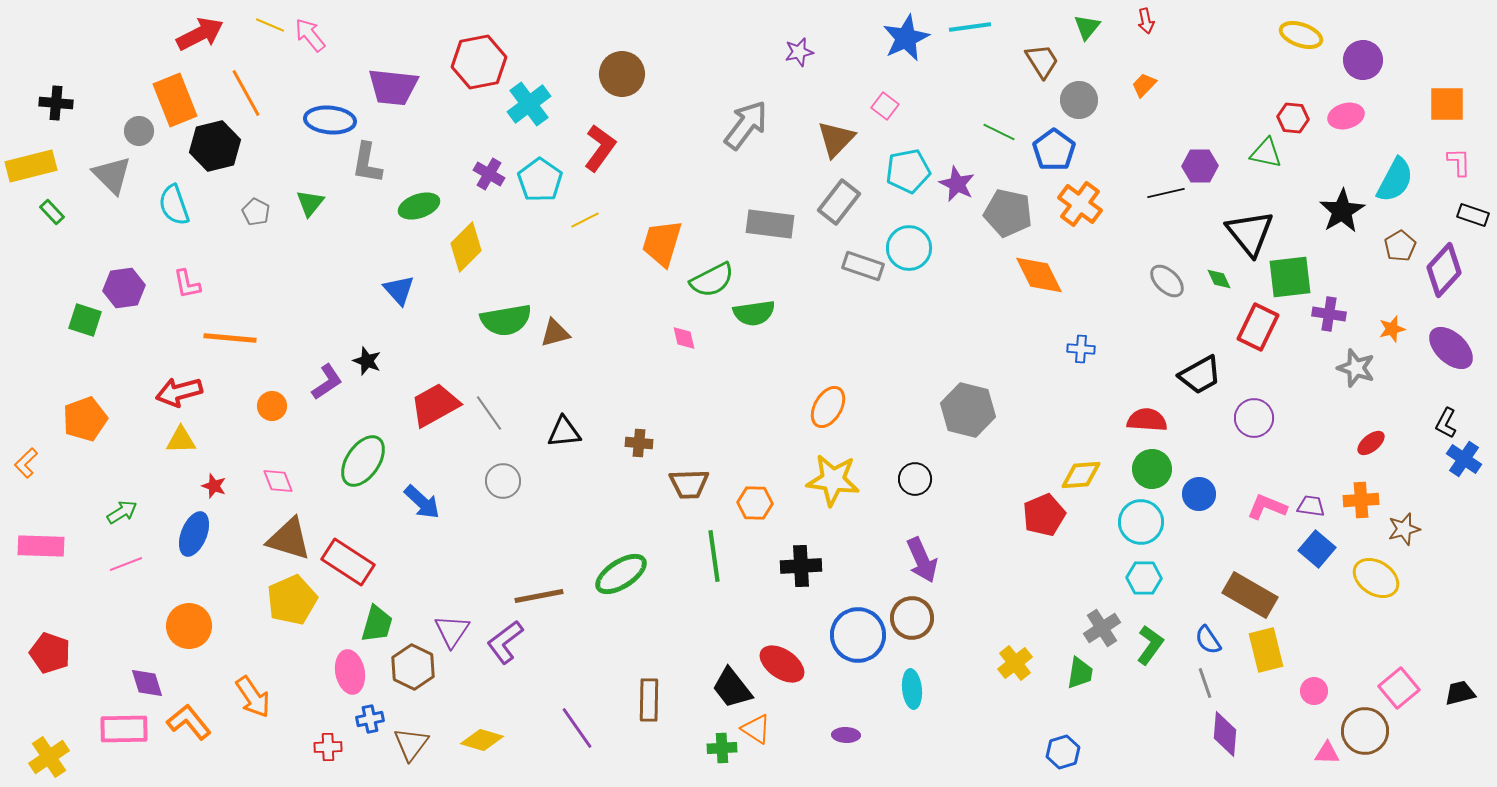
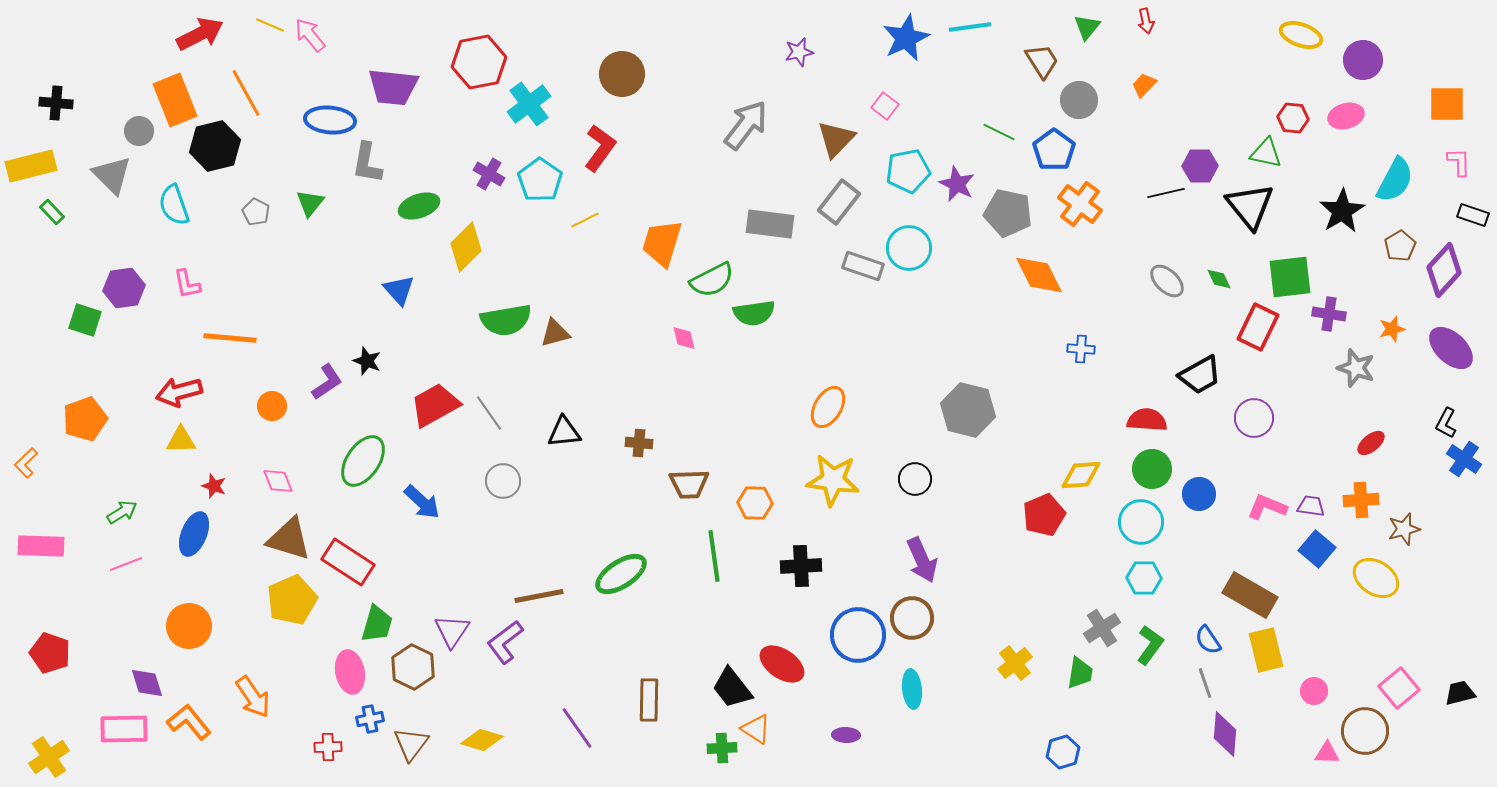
black triangle at (1250, 233): moved 27 px up
